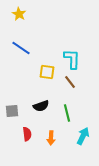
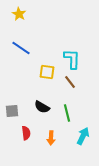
black semicircle: moved 1 px right, 1 px down; rotated 49 degrees clockwise
red semicircle: moved 1 px left, 1 px up
